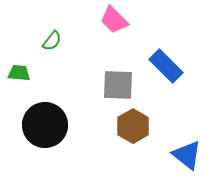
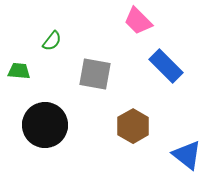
pink trapezoid: moved 24 px right, 1 px down
green trapezoid: moved 2 px up
gray square: moved 23 px left, 11 px up; rotated 8 degrees clockwise
